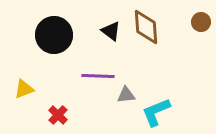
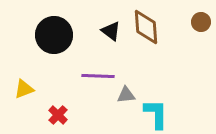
cyan L-shape: moved 2 px down; rotated 112 degrees clockwise
